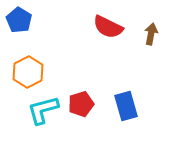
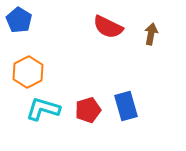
red pentagon: moved 7 px right, 6 px down
cyan L-shape: moved 1 px up; rotated 32 degrees clockwise
